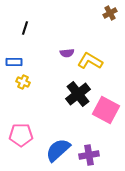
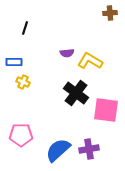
brown cross: rotated 24 degrees clockwise
black cross: moved 2 px left, 1 px up; rotated 15 degrees counterclockwise
pink square: rotated 20 degrees counterclockwise
purple cross: moved 6 px up
